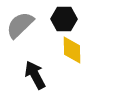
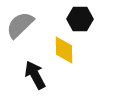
black hexagon: moved 16 px right
yellow diamond: moved 8 px left
